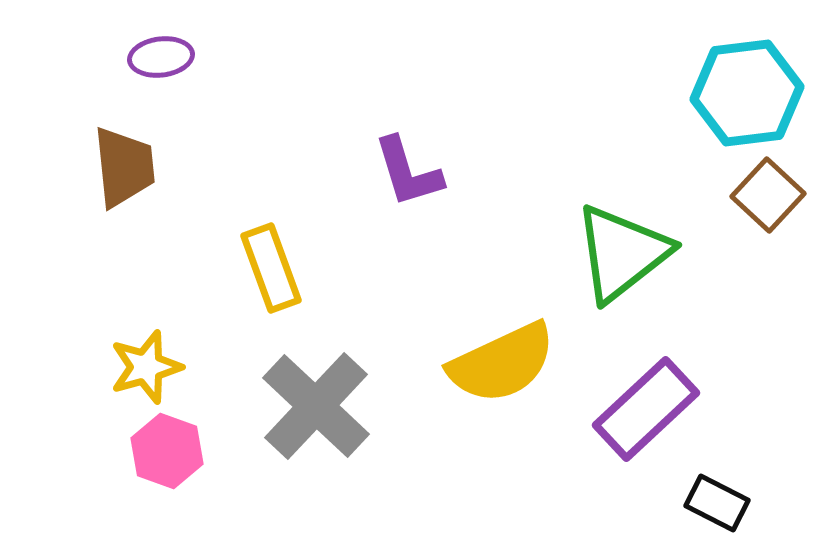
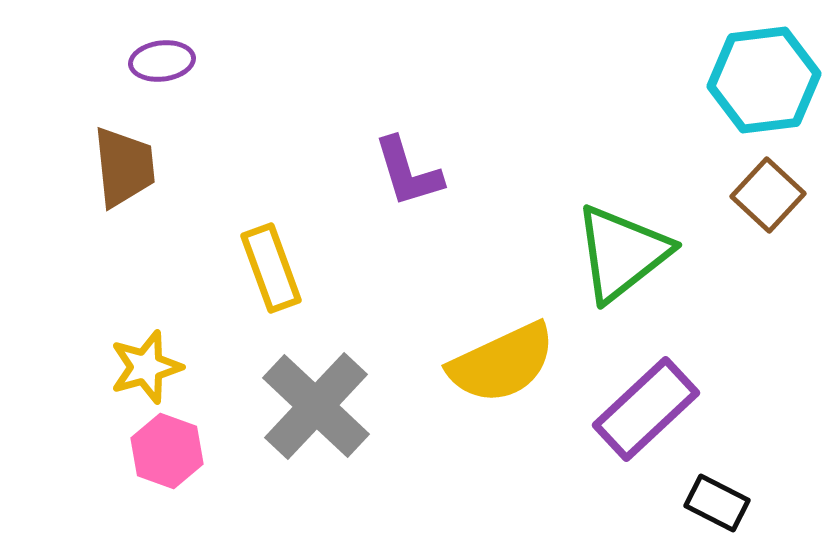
purple ellipse: moved 1 px right, 4 px down
cyan hexagon: moved 17 px right, 13 px up
